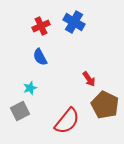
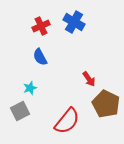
brown pentagon: moved 1 px right, 1 px up
